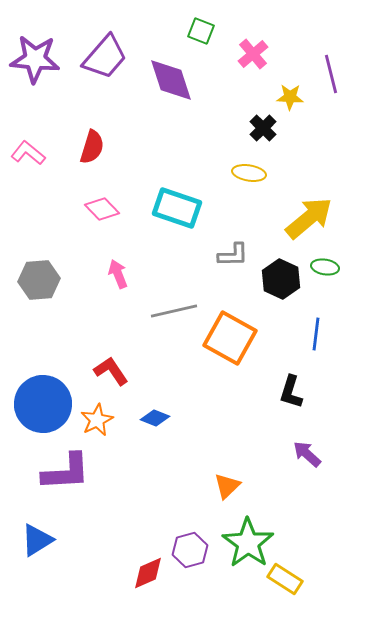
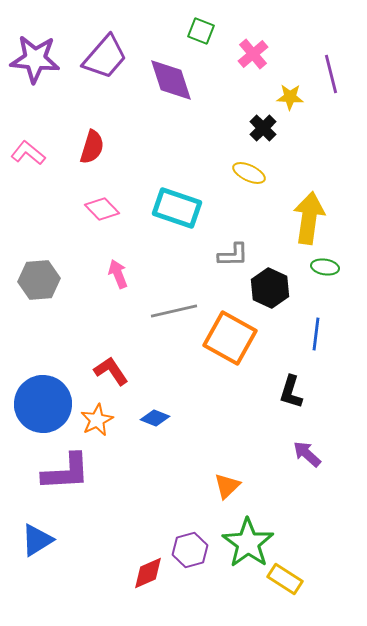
yellow ellipse: rotated 16 degrees clockwise
yellow arrow: rotated 42 degrees counterclockwise
black hexagon: moved 11 px left, 9 px down
